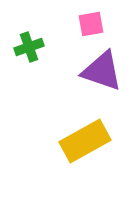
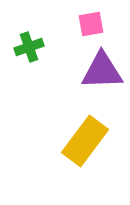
purple triangle: rotated 21 degrees counterclockwise
yellow rectangle: rotated 24 degrees counterclockwise
